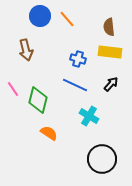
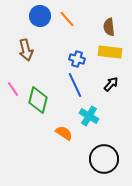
blue cross: moved 1 px left
blue line: rotated 40 degrees clockwise
orange semicircle: moved 15 px right
black circle: moved 2 px right
